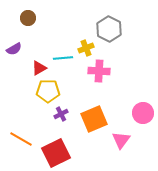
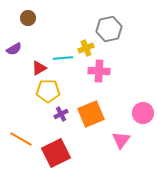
gray hexagon: rotated 20 degrees clockwise
orange square: moved 3 px left, 5 px up
